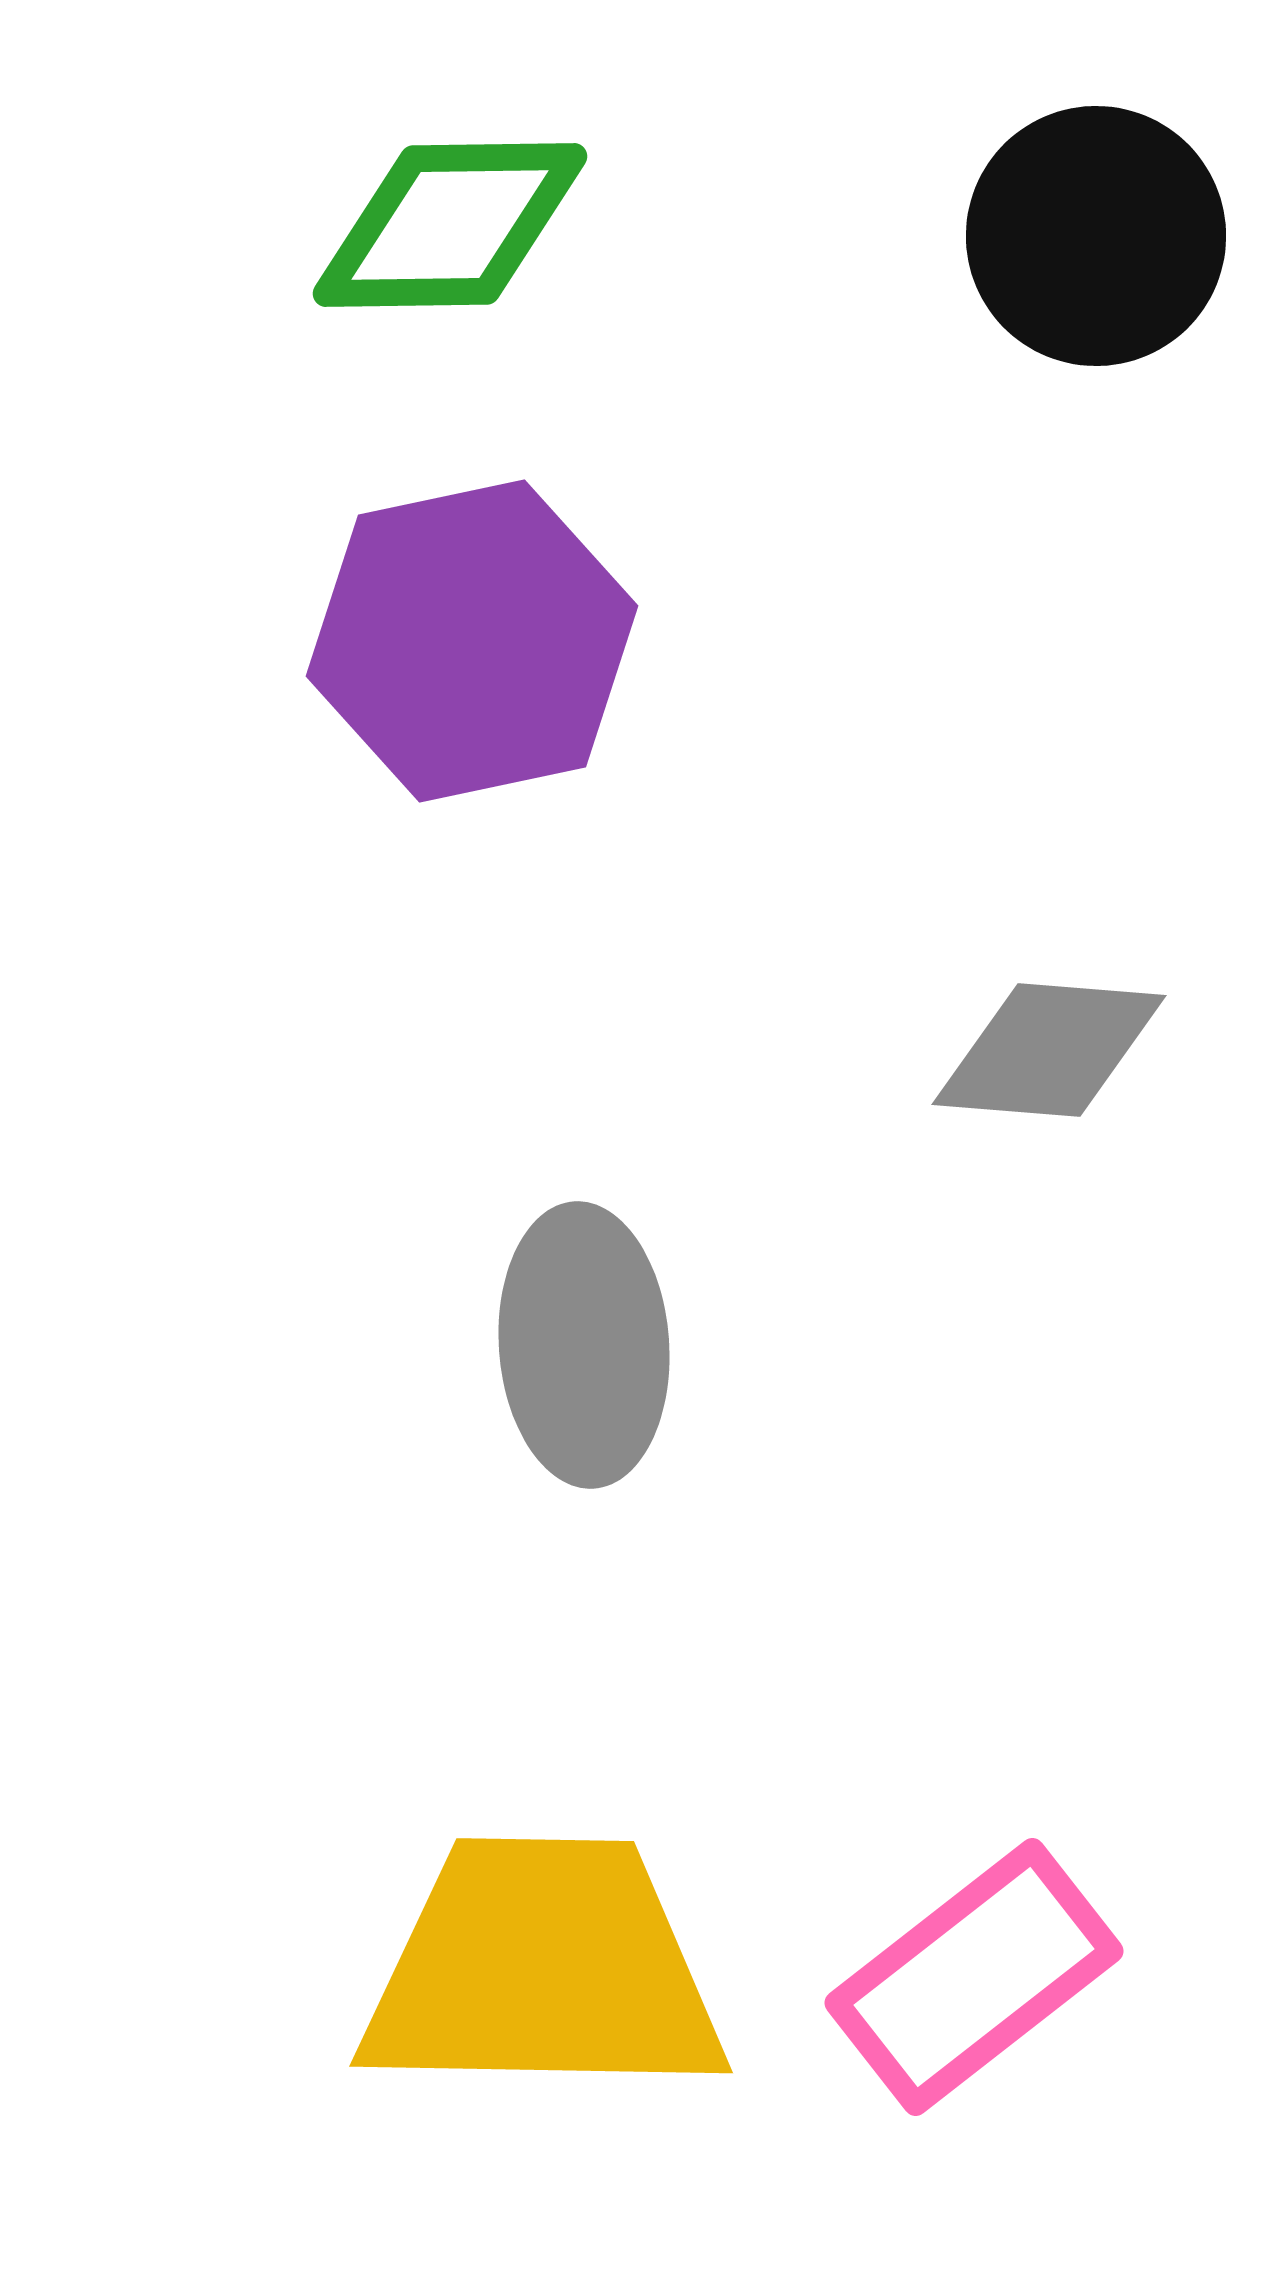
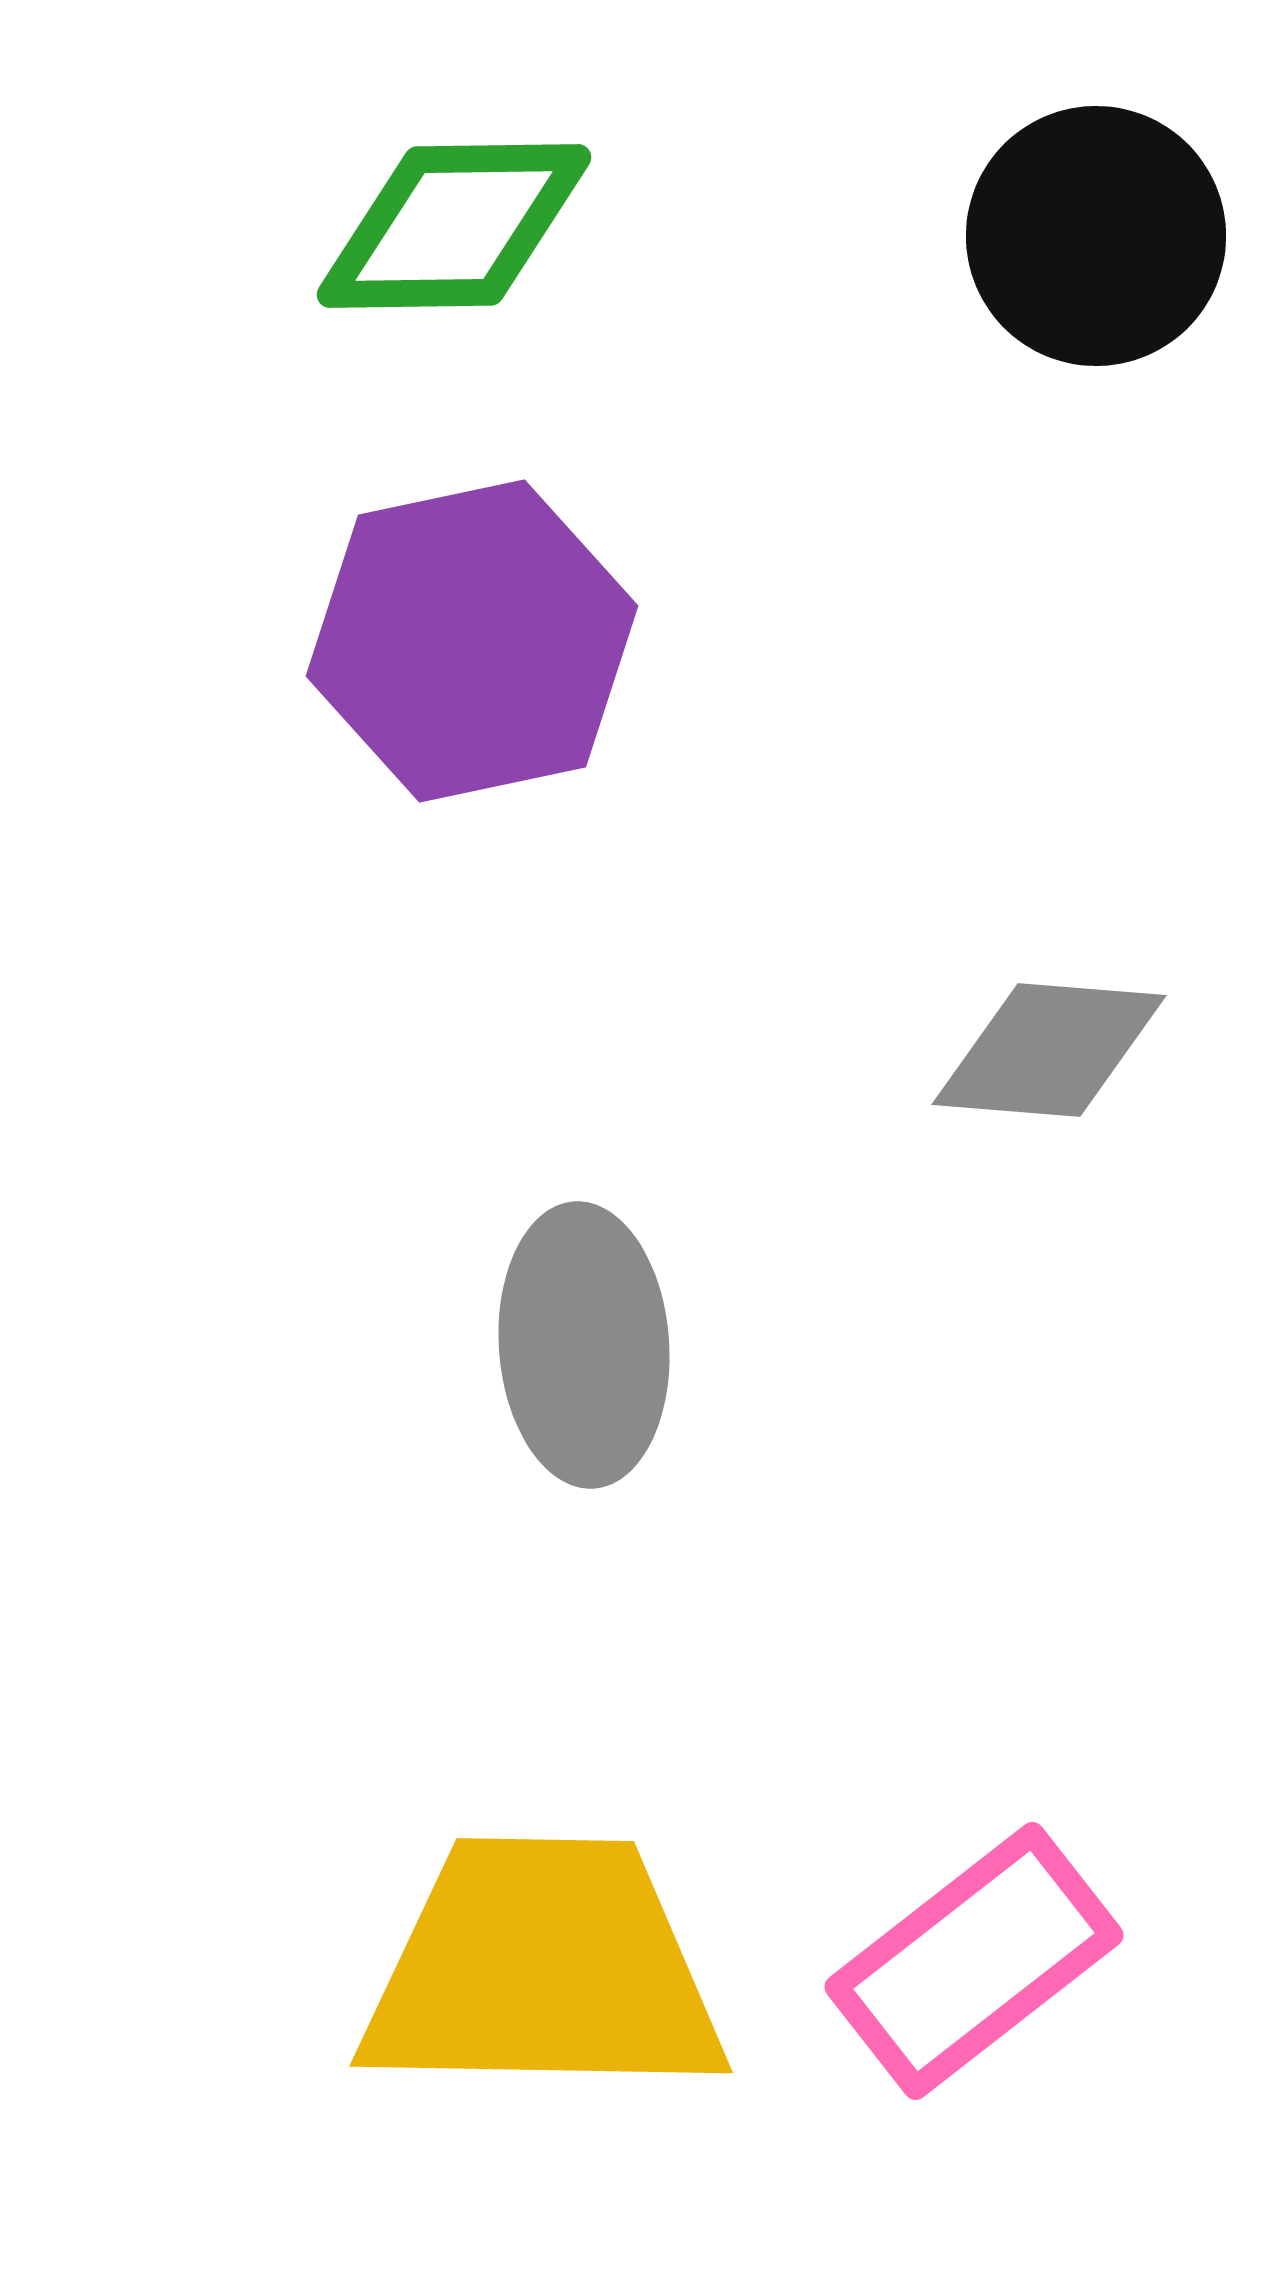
green diamond: moved 4 px right, 1 px down
pink rectangle: moved 16 px up
